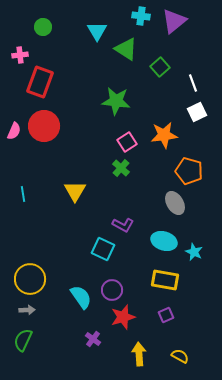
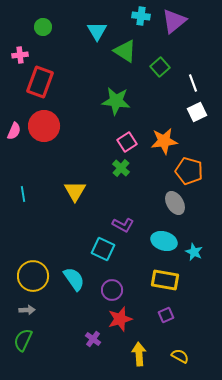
green triangle: moved 1 px left, 2 px down
orange star: moved 6 px down
yellow circle: moved 3 px right, 3 px up
cyan semicircle: moved 7 px left, 18 px up
red star: moved 3 px left, 2 px down
